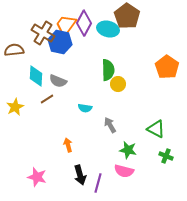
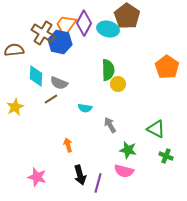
gray semicircle: moved 1 px right, 2 px down
brown line: moved 4 px right
